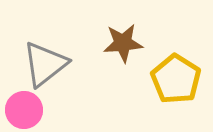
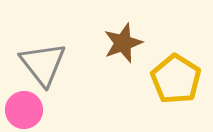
brown star: rotated 15 degrees counterclockwise
gray triangle: moved 2 px left; rotated 30 degrees counterclockwise
